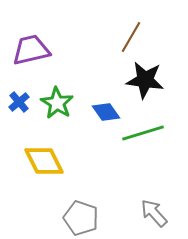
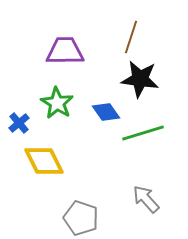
brown line: rotated 12 degrees counterclockwise
purple trapezoid: moved 34 px right, 1 px down; rotated 12 degrees clockwise
black star: moved 5 px left, 1 px up
blue cross: moved 21 px down
gray arrow: moved 8 px left, 14 px up
